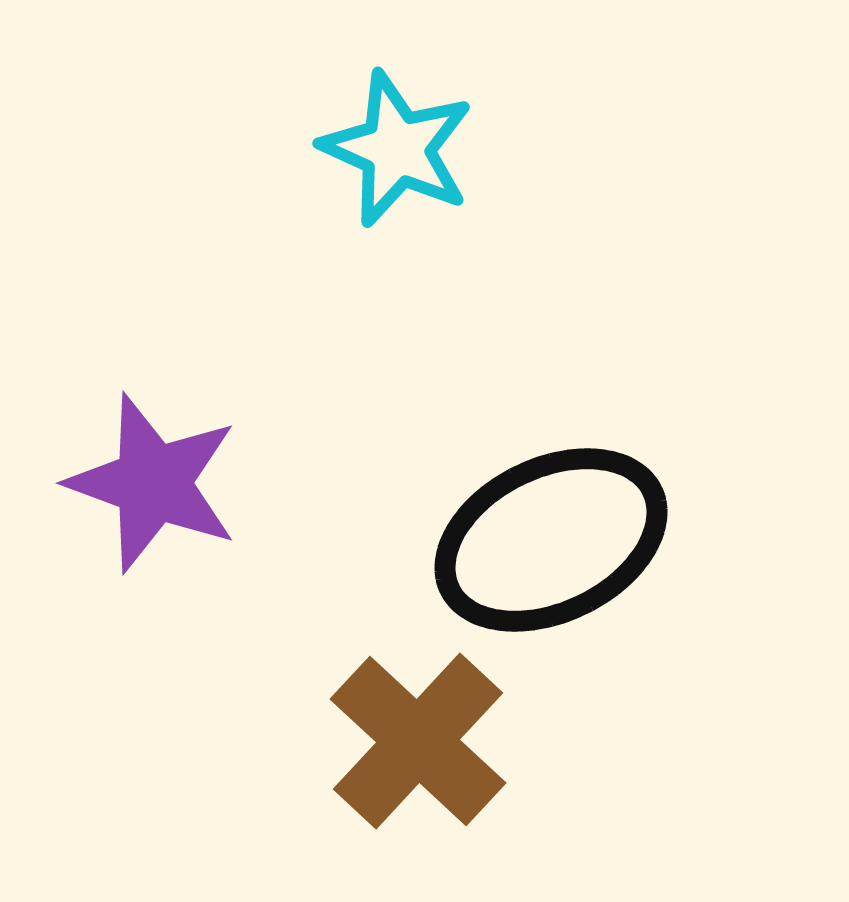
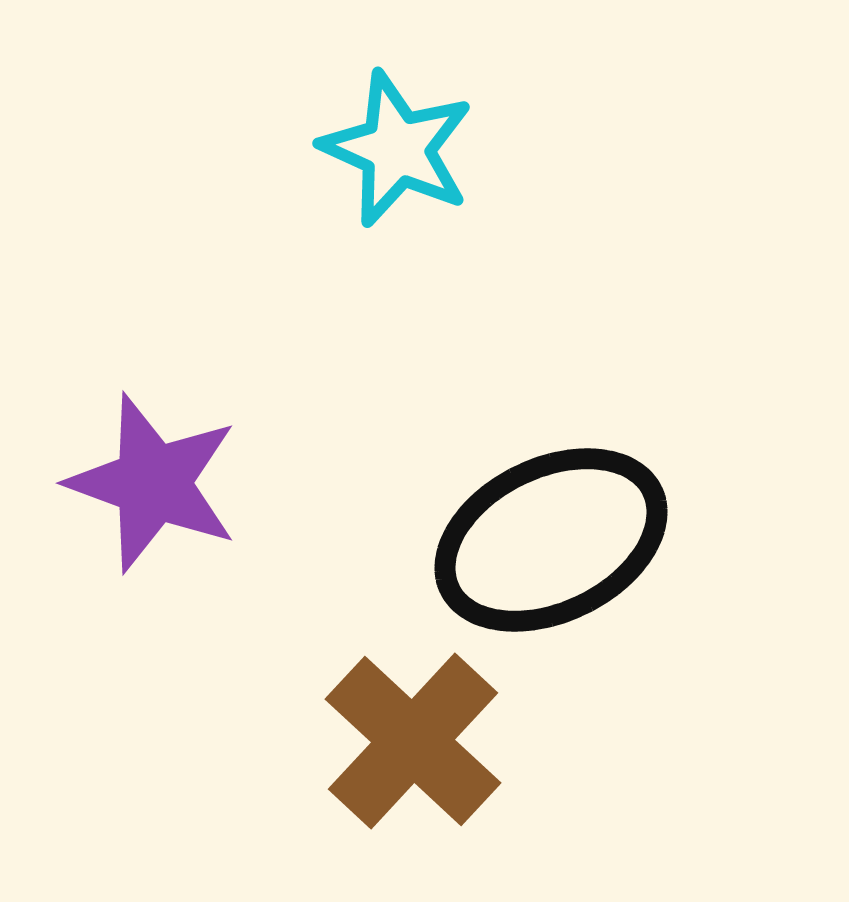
brown cross: moved 5 px left
